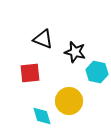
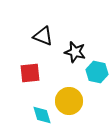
black triangle: moved 3 px up
cyan diamond: moved 1 px up
